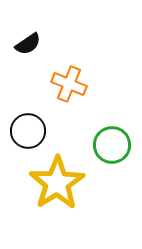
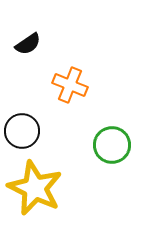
orange cross: moved 1 px right, 1 px down
black circle: moved 6 px left
yellow star: moved 22 px left, 5 px down; rotated 14 degrees counterclockwise
